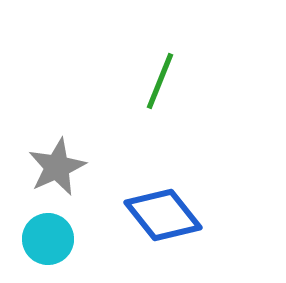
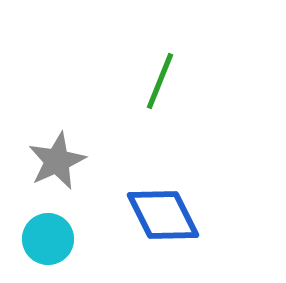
gray star: moved 6 px up
blue diamond: rotated 12 degrees clockwise
